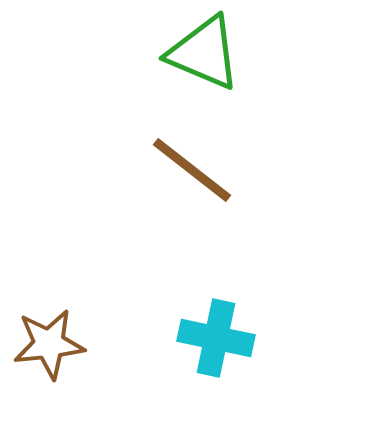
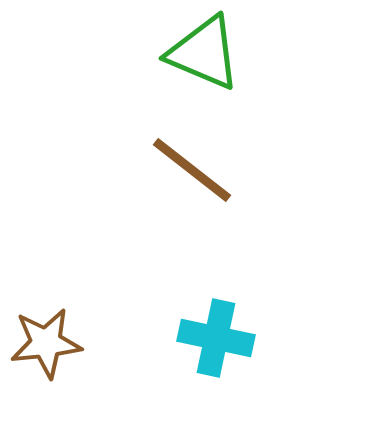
brown star: moved 3 px left, 1 px up
